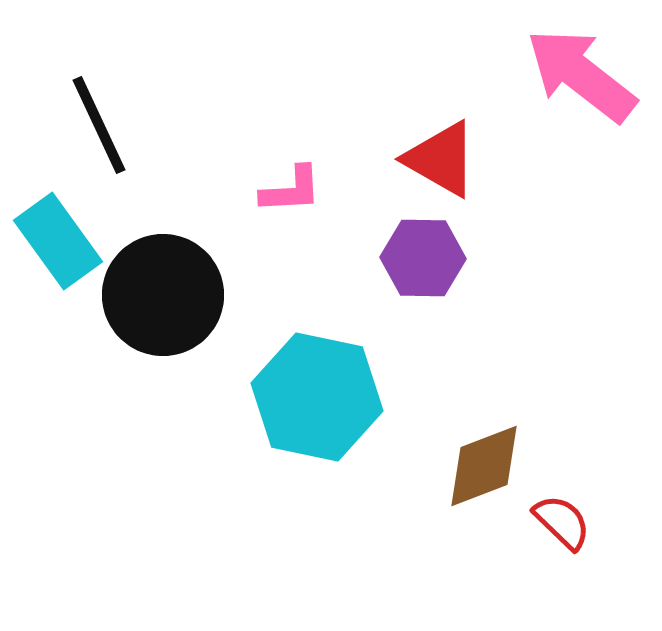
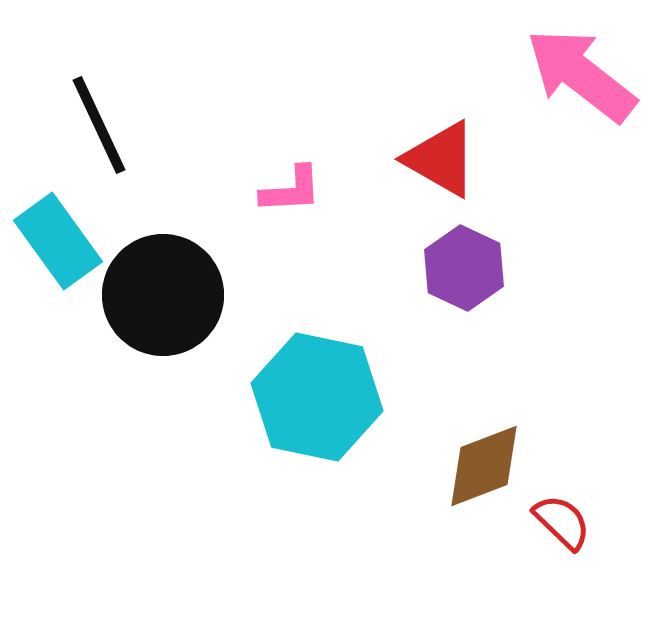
purple hexagon: moved 41 px right, 10 px down; rotated 24 degrees clockwise
